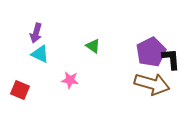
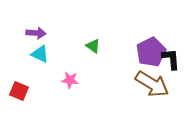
purple arrow: rotated 102 degrees counterclockwise
brown arrow: rotated 16 degrees clockwise
red square: moved 1 px left, 1 px down
